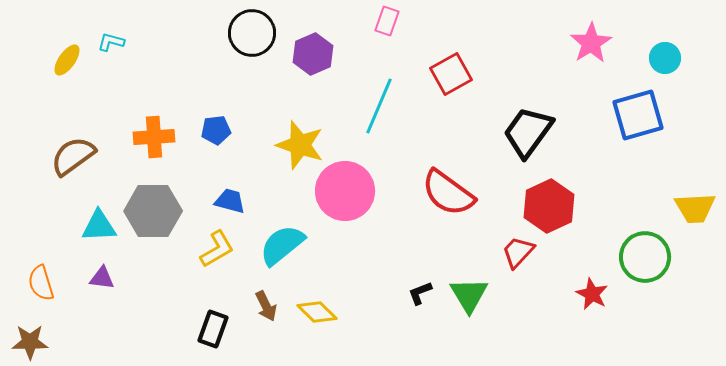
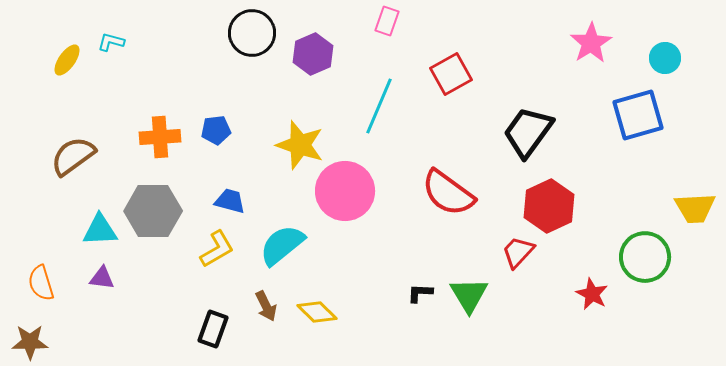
orange cross: moved 6 px right
cyan triangle: moved 1 px right, 4 px down
black L-shape: rotated 24 degrees clockwise
